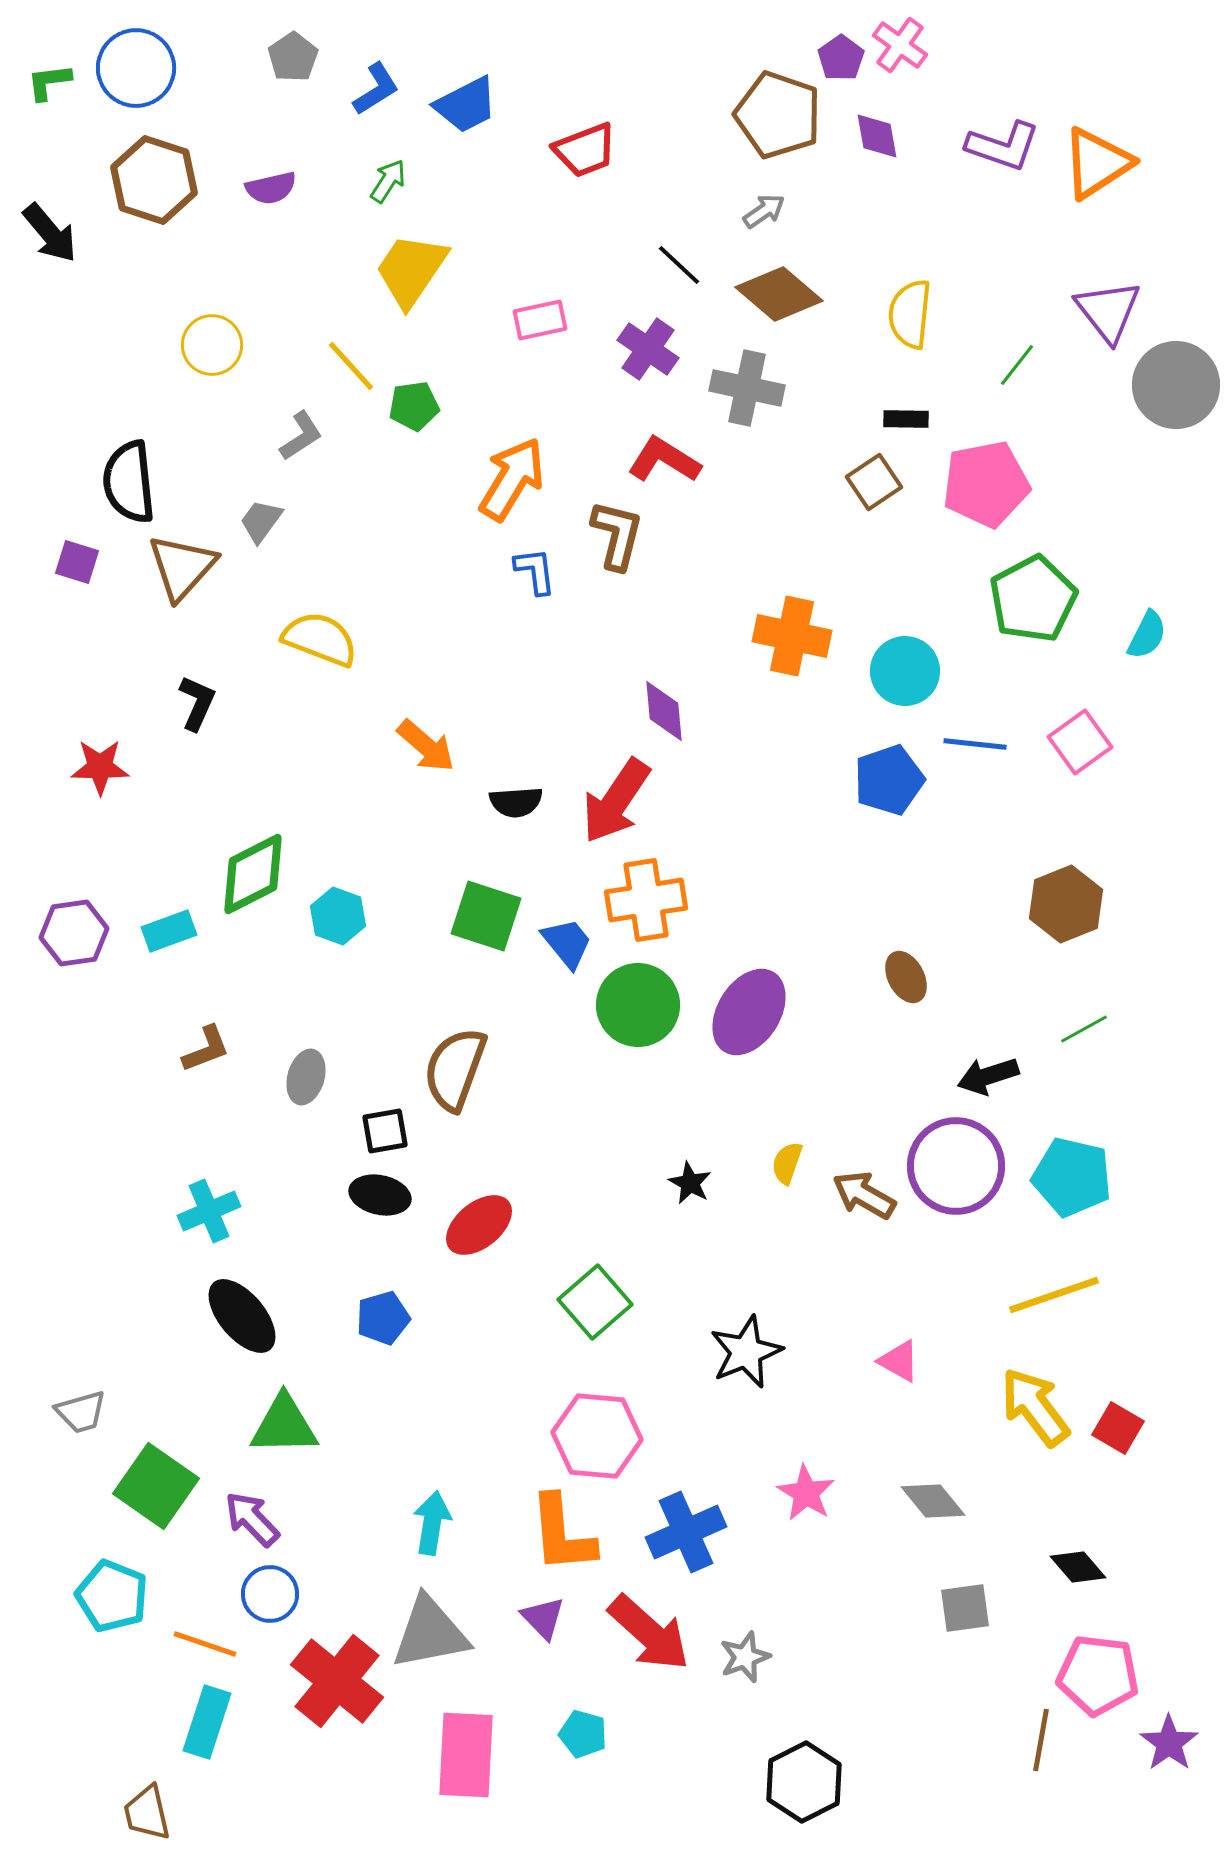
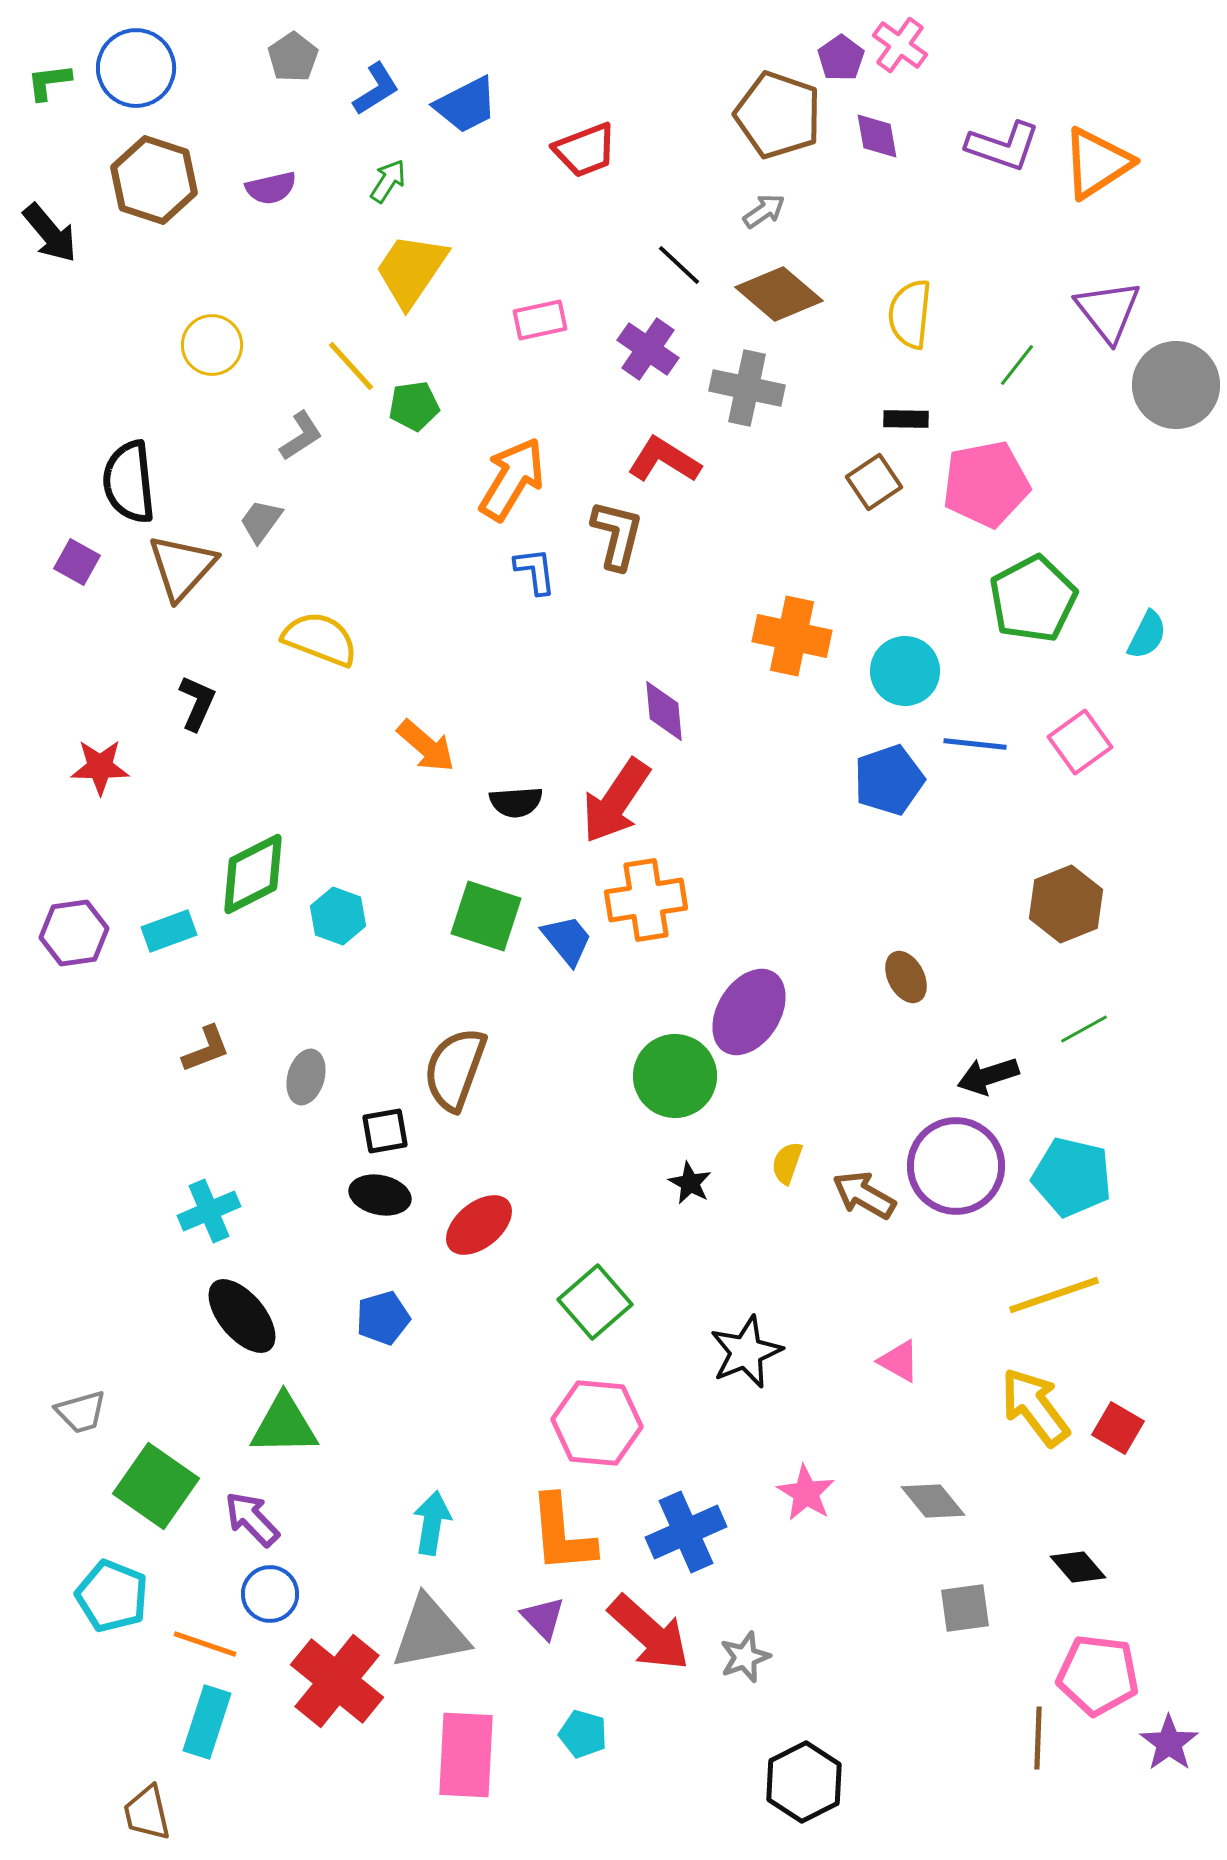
purple square at (77, 562): rotated 12 degrees clockwise
blue trapezoid at (567, 943): moved 3 px up
green circle at (638, 1005): moved 37 px right, 71 px down
pink hexagon at (597, 1436): moved 13 px up
brown line at (1041, 1740): moved 3 px left, 2 px up; rotated 8 degrees counterclockwise
